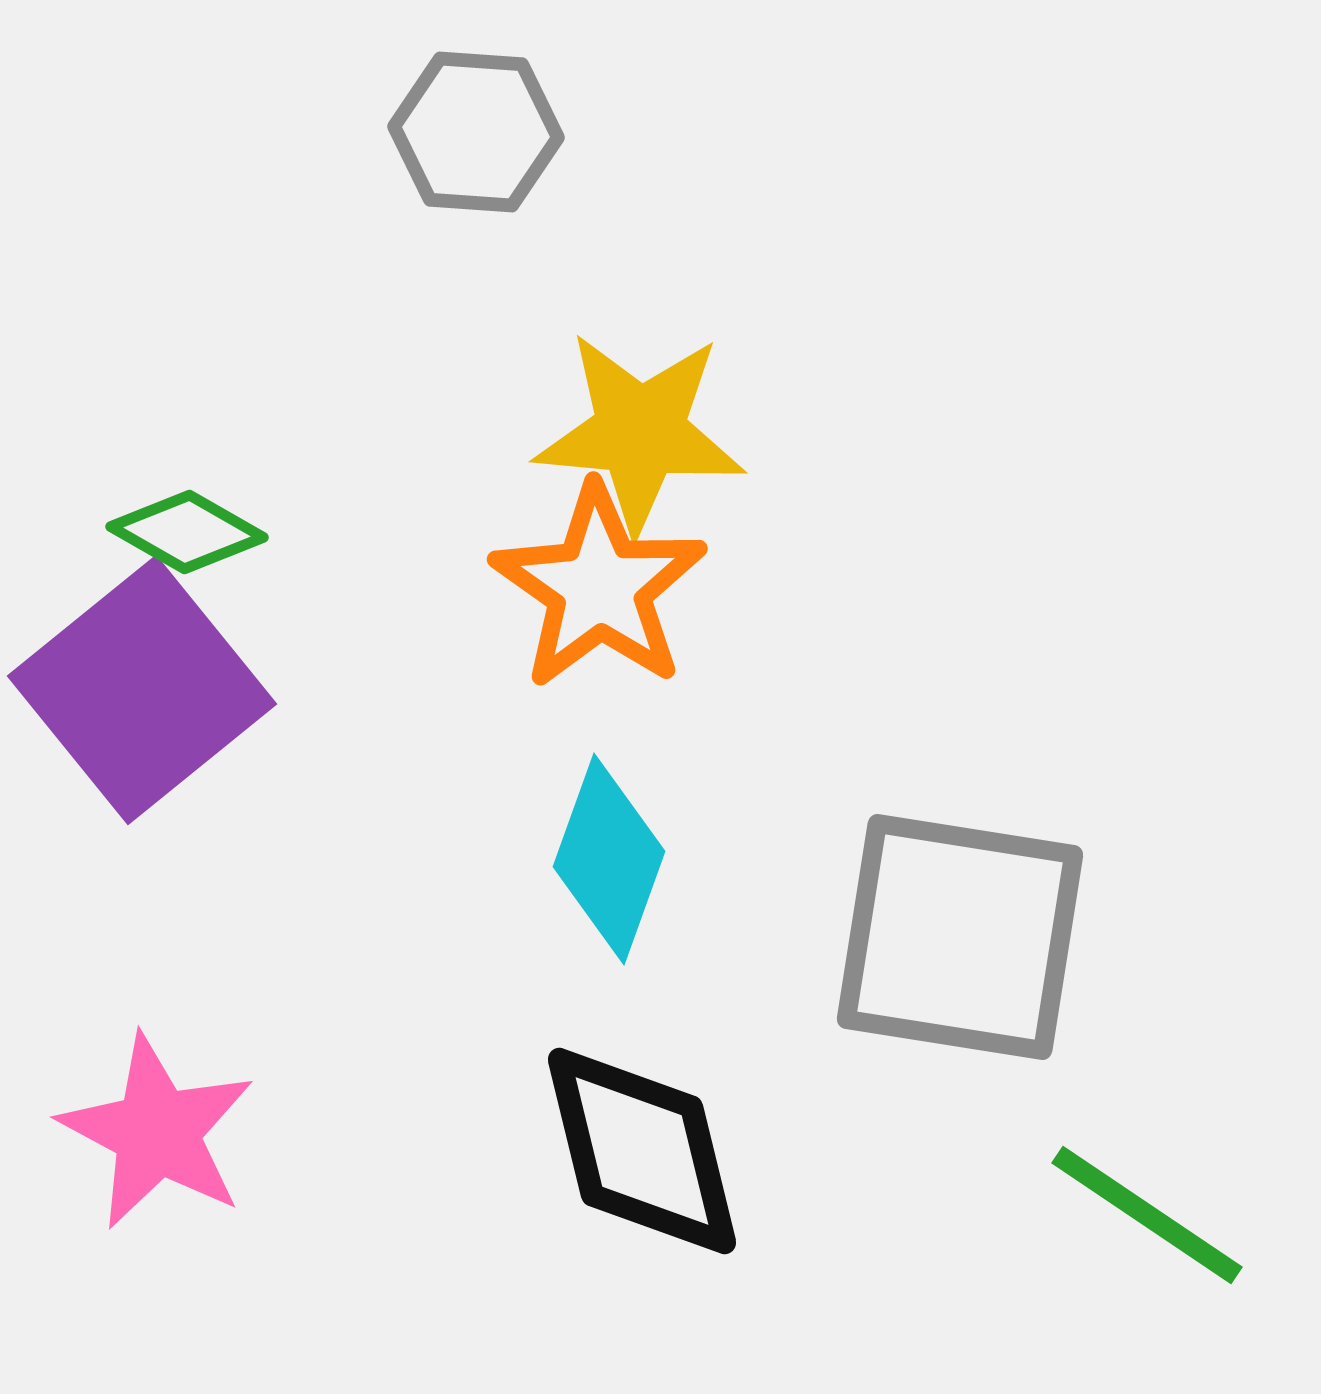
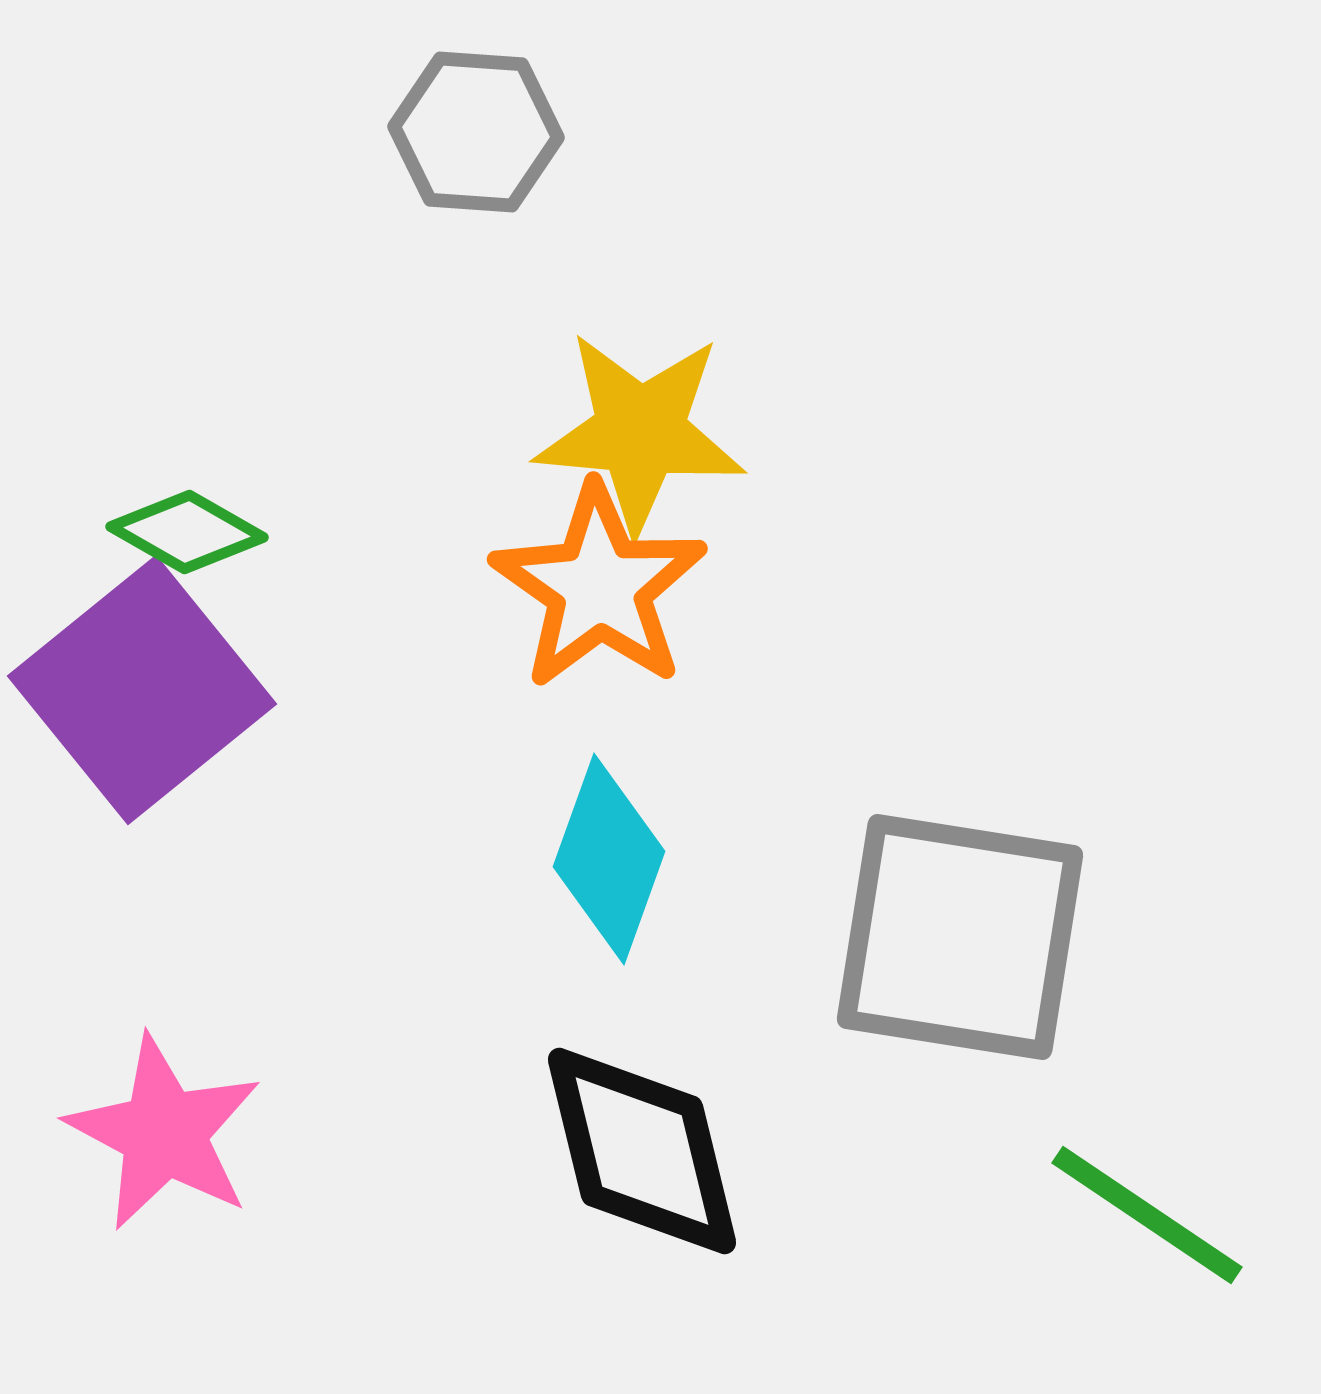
pink star: moved 7 px right, 1 px down
